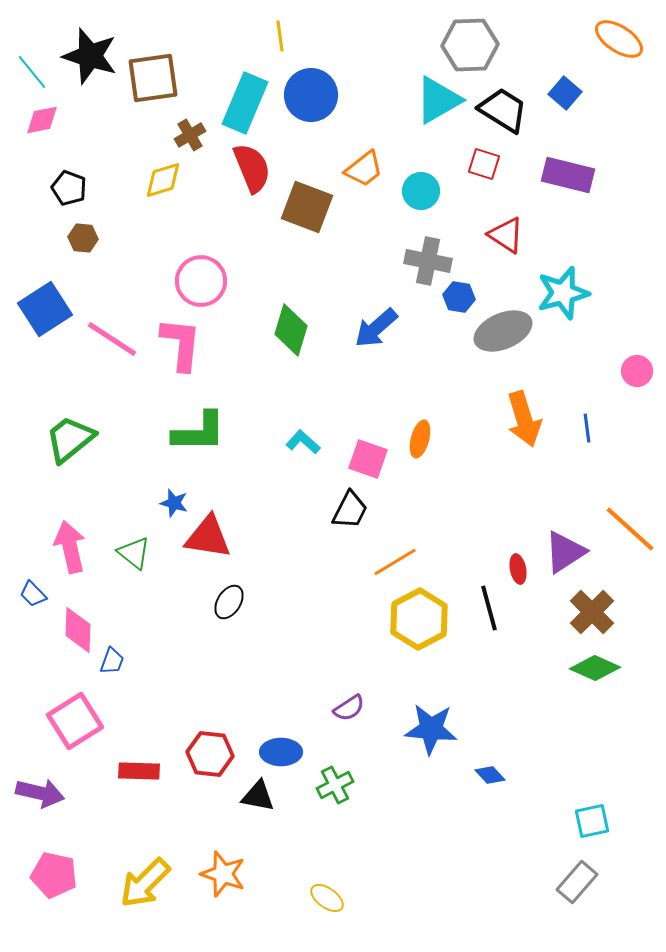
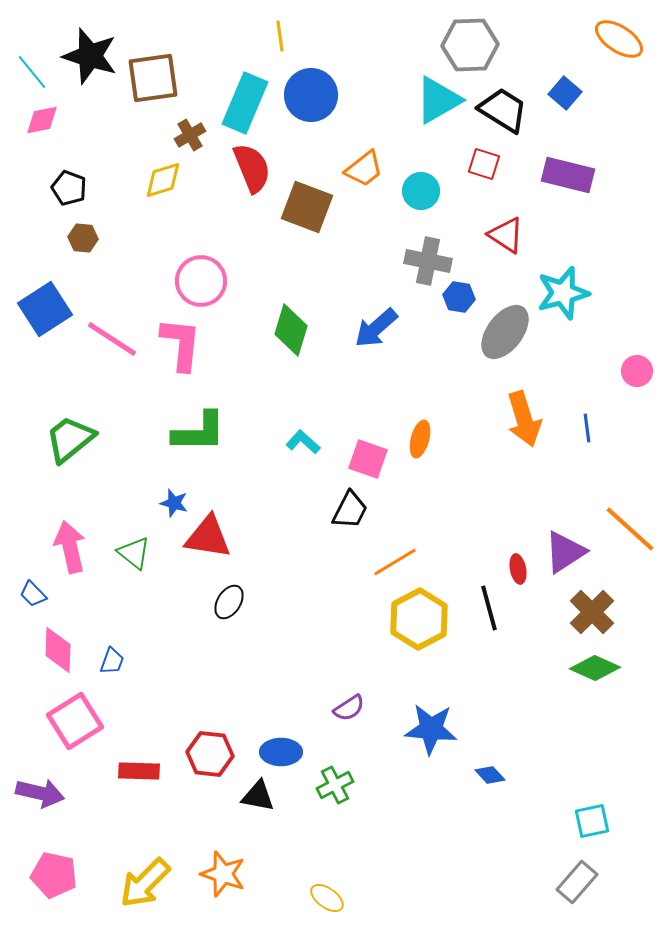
gray ellipse at (503, 331): moved 2 px right, 1 px down; rotated 30 degrees counterclockwise
pink diamond at (78, 630): moved 20 px left, 20 px down
